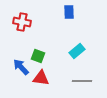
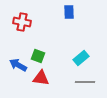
cyan rectangle: moved 4 px right, 7 px down
blue arrow: moved 3 px left, 2 px up; rotated 18 degrees counterclockwise
gray line: moved 3 px right, 1 px down
